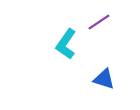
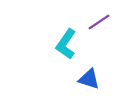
blue triangle: moved 15 px left
